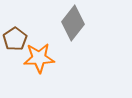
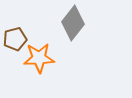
brown pentagon: rotated 20 degrees clockwise
